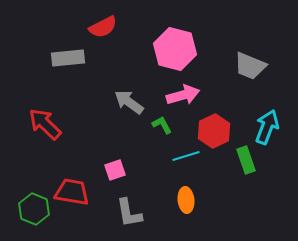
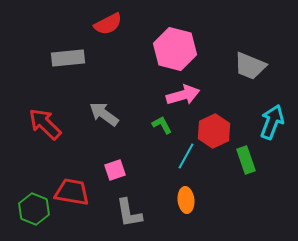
red semicircle: moved 5 px right, 3 px up
gray arrow: moved 25 px left, 12 px down
cyan arrow: moved 5 px right, 5 px up
cyan line: rotated 44 degrees counterclockwise
